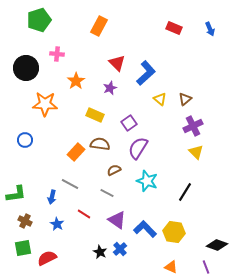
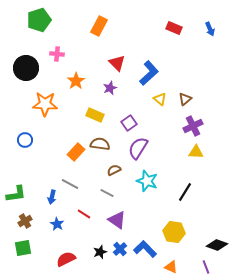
blue L-shape at (146, 73): moved 3 px right
yellow triangle at (196, 152): rotated 42 degrees counterclockwise
brown cross at (25, 221): rotated 32 degrees clockwise
blue L-shape at (145, 229): moved 20 px down
black star at (100, 252): rotated 24 degrees clockwise
red semicircle at (47, 258): moved 19 px right, 1 px down
